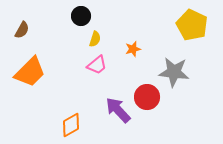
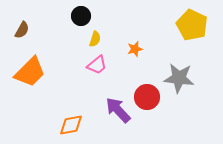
orange star: moved 2 px right
gray star: moved 5 px right, 6 px down
orange diamond: rotated 20 degrees clockwise
